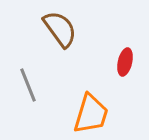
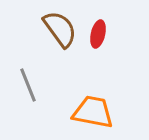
red ellipse: moved 27 px left, 28 px up
orange trapezoid: moved 2 px right, 2 px up; rotated 96 degrees counterclockwise
